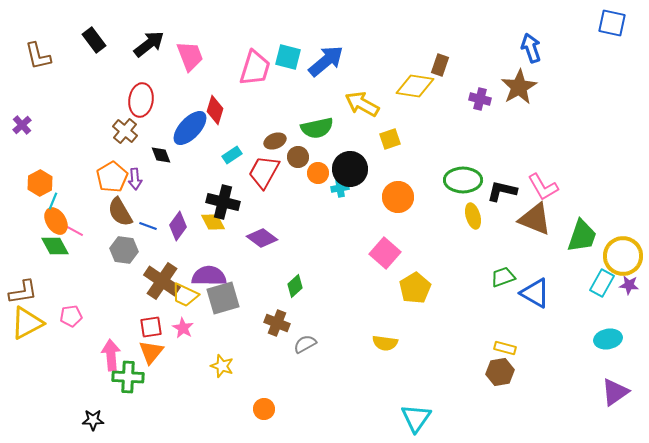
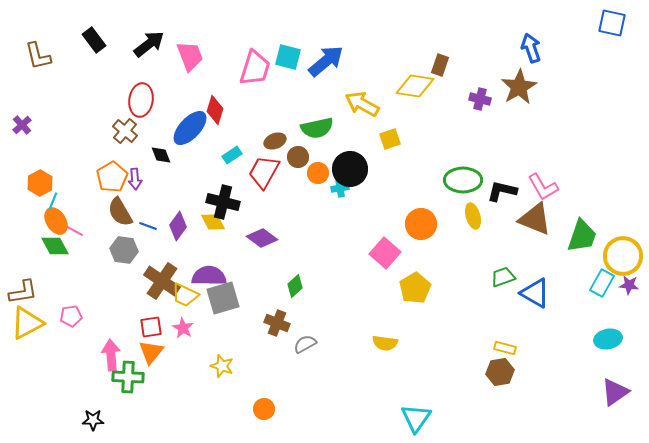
orange circle at (398, 197): moved 23 px right, 27 px down
